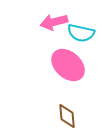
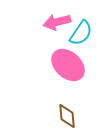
pink arrow: moved 3 px right
cyan semicircle: rotated 68 degrees counterclockwise
